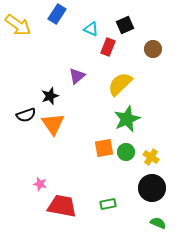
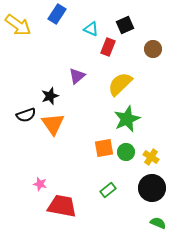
green rectangle: moved 14 px up; rotated 28 degrees counterclockwise
